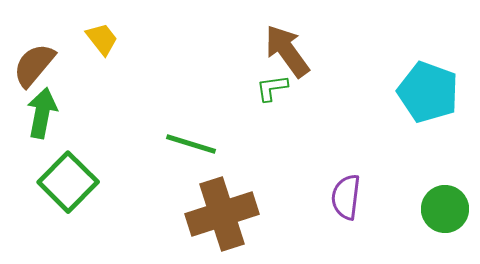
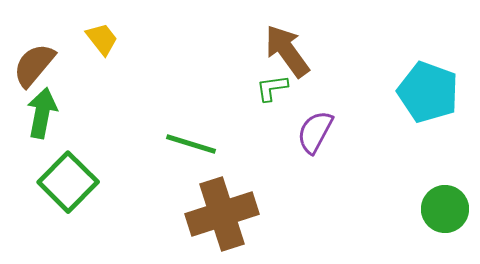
purple semicircle: moved 31 px left, 65 px up; rotated 21 degrees clockwise
